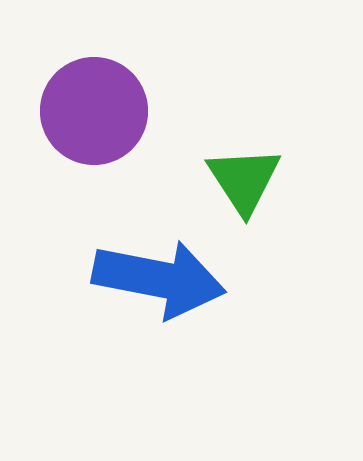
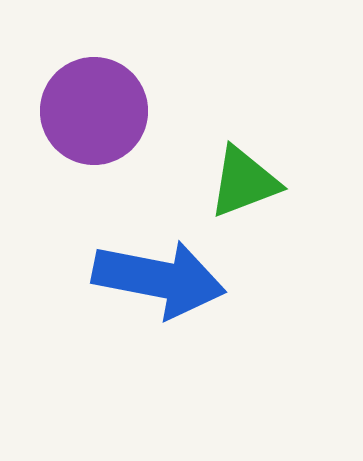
green triangle: moved 2 px down; rotated 42 degrees clockwise
